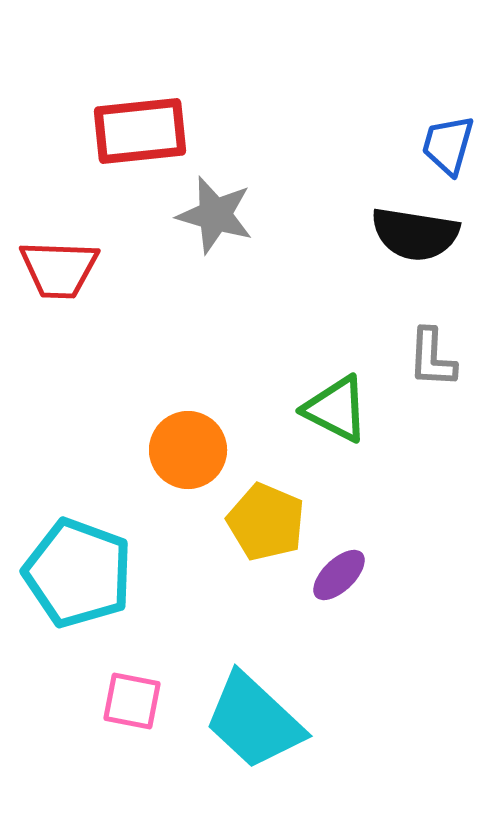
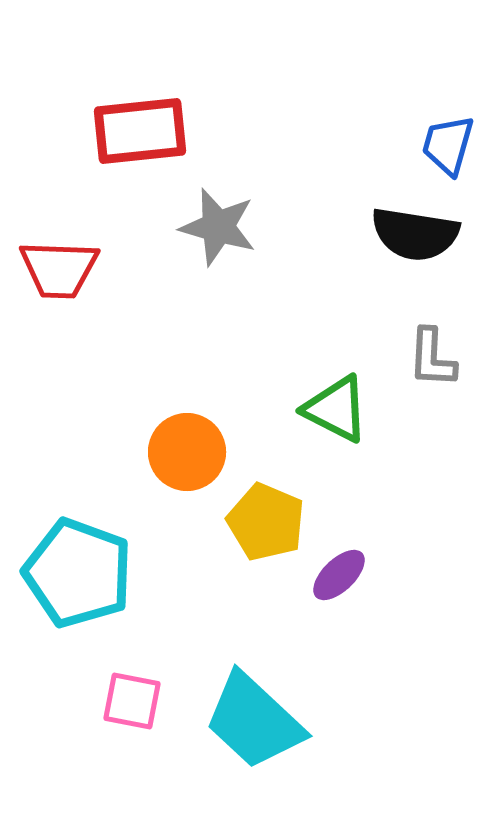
gray star: moved 3 px right, 12 px down
orange circle: moved 1 px left, 2 px down
